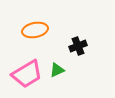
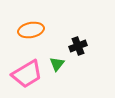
orange ellipse: moved 4 px left
green triangle: moved 6 px up; rotated 28 degrees counterclockwise
